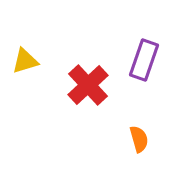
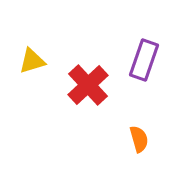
yellow triangle: moved 7 px right
